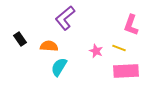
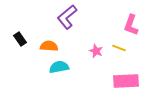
purple L-shape: moved 2 px right, 1 px up
cyan semicircle: rotated 48 degrees clockwise
pink rectangle: moved 10 px down
